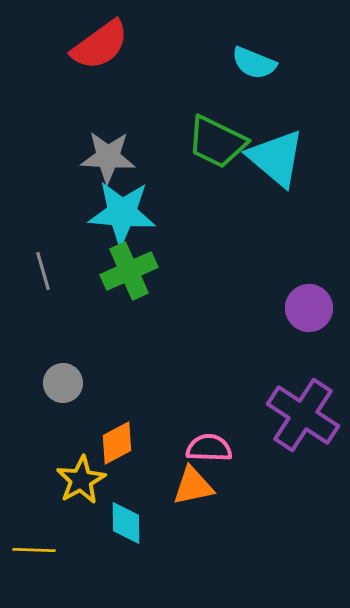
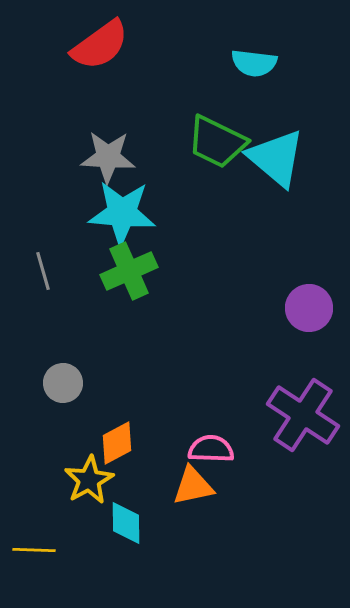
cyan semicircle: rotated 15 degrees counterclockwise
pink semicircle: moved 2 px right, 1 px down
yellow star: moved 8 px right
